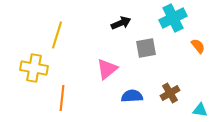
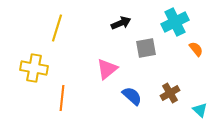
cyan cross: moved 2 px right, 4 px down
yellow line: moved 7 px up
orange semicircle: moved 2 px left, 3 px down
blue semicircle: rotated 45 degrees clockwise
cyan triangle: rotated 35 degrees clockwise
